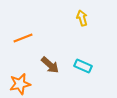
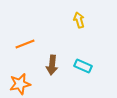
yellow arrow: moved 3 px left, 2 px down
orange line: moved 2 px right, 6 px down
brown arrow: moved 2 px right; rotated 54 degrees clockwise
